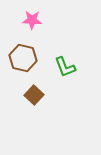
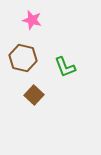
pink star: rotated 12 degrees clockwise
